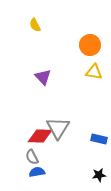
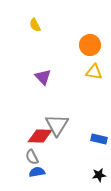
gray triangle: moved 1 px left, 3 px up
